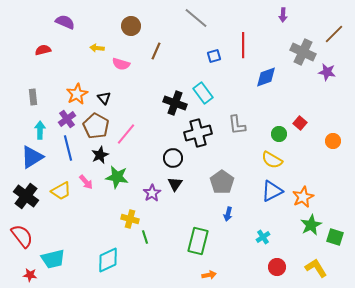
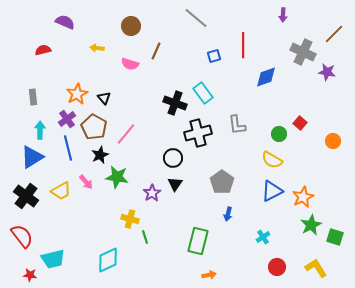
pink semicircle at (121, 64): moved 9 px right
brown pentagon at (96, 126): moved 2 px left, 1 px down
